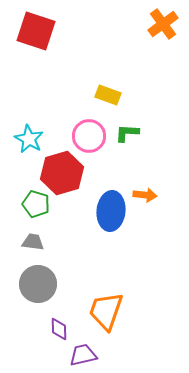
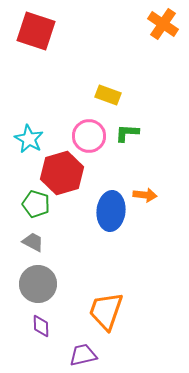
orange cross: rotated 20 degrees counterclockwise
gray trapezoid: rotated 20 degrees clockwise
purple diamond: moved 18 px left, 3 px up
